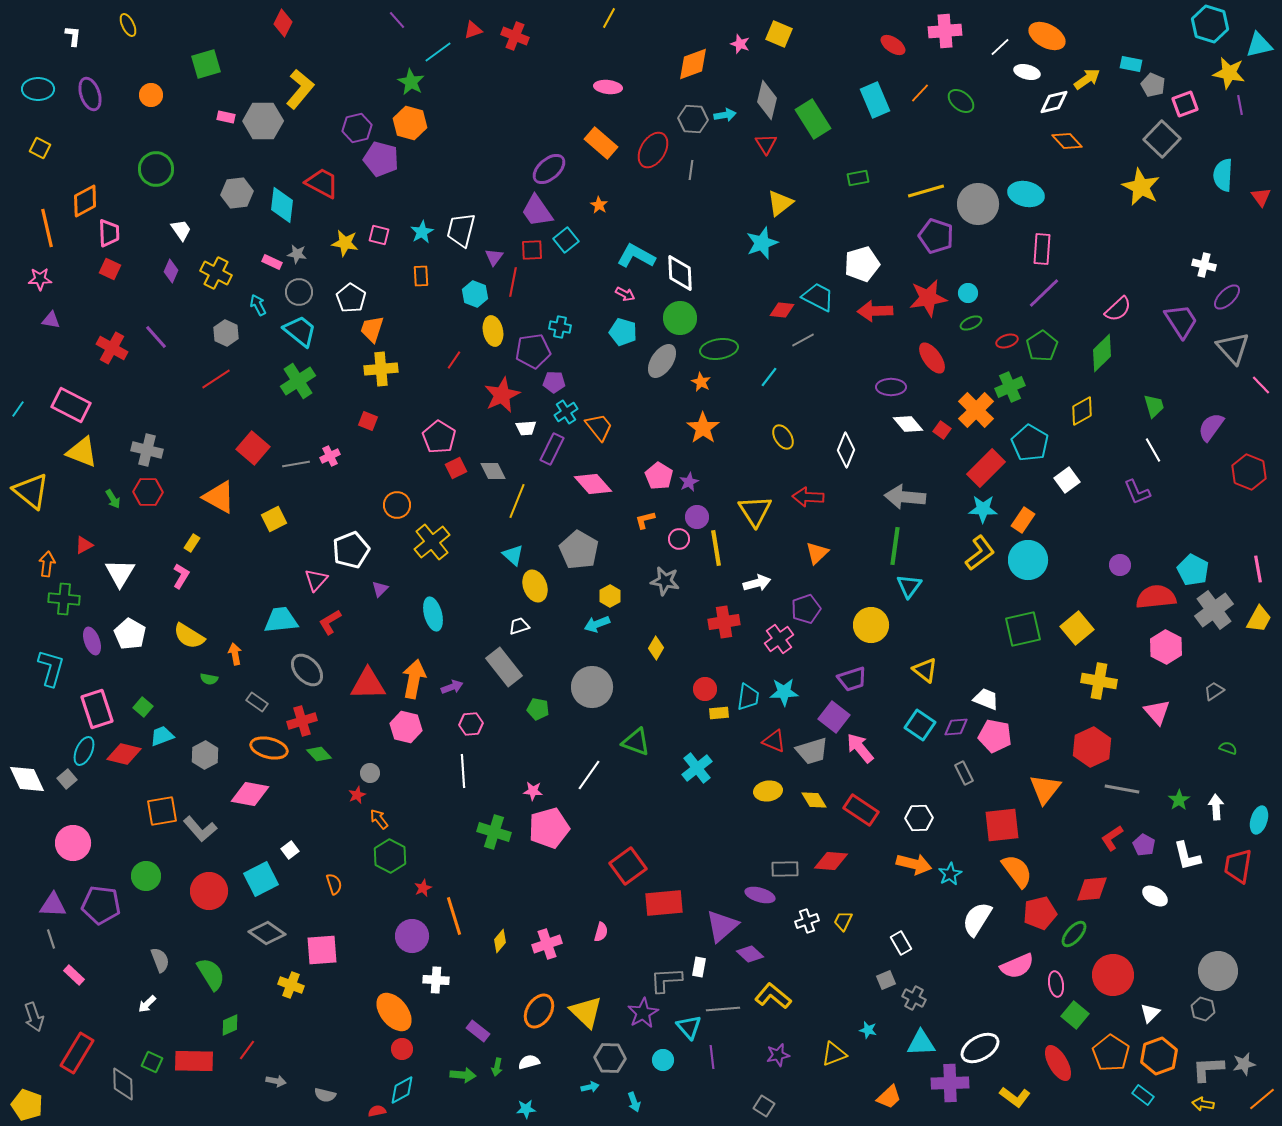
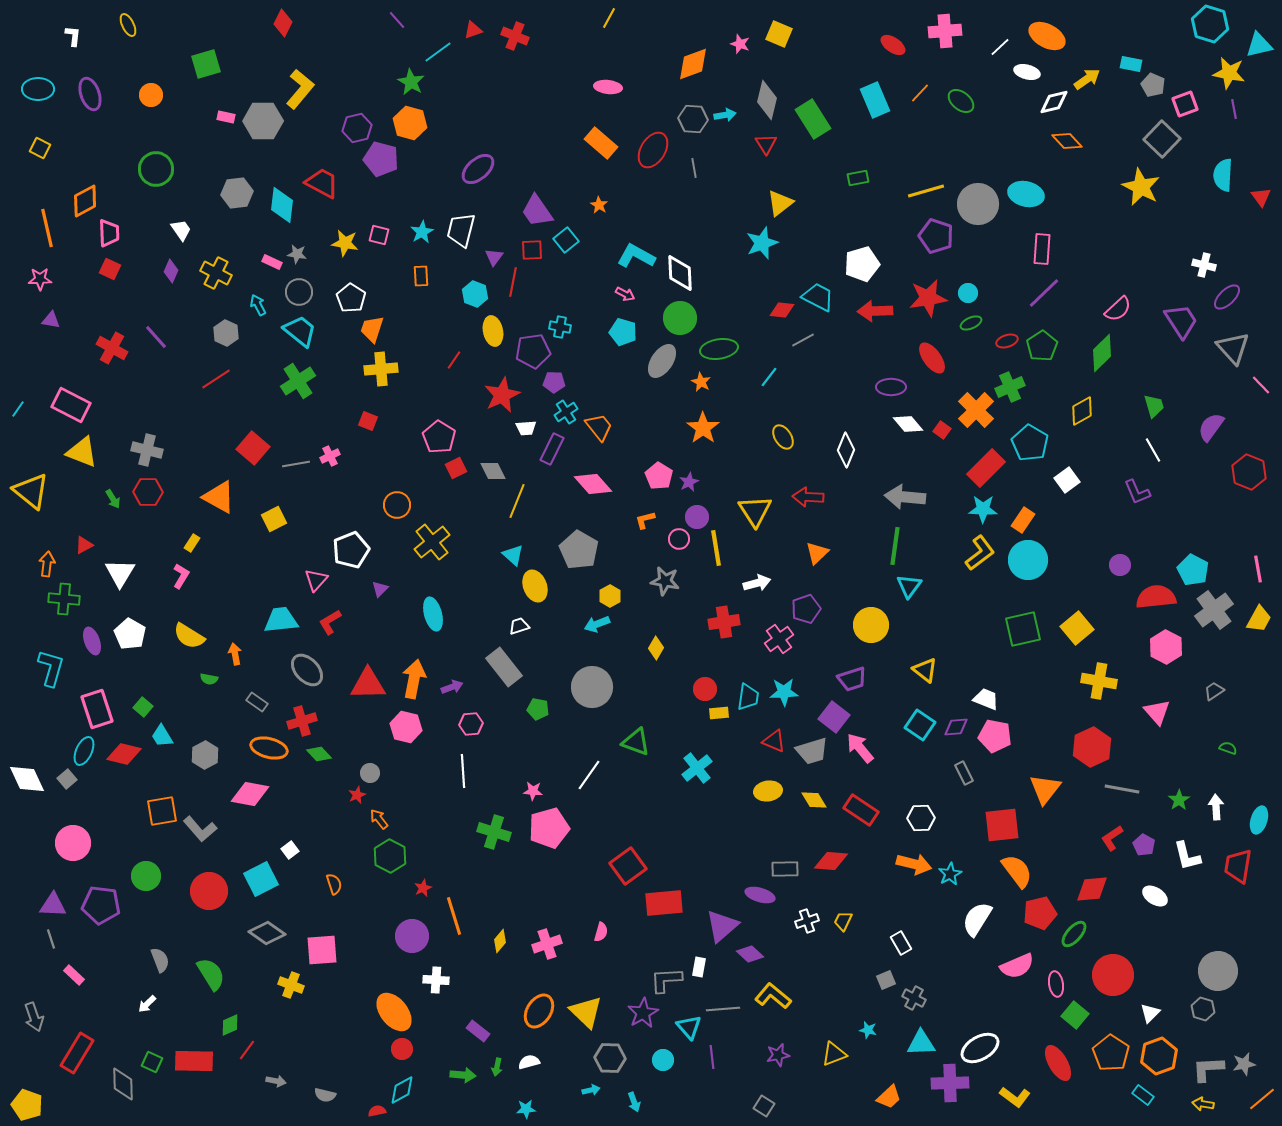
purple line at (1240, 105): moved 6 px left, 4 px down
purple ellipse at (549, 169): moved 71 px left
gray line at (691, 170): moved 3 px right, 2 px up; rotated 18 degrees counterclockwise
cyan trapezoid at (162, 736): rotated 100 degrees counterclockwise
white hexagon at (919, 818): moved 2 px right
cyan arrow at (590, 1087): moved 1 px right, 3 px down
